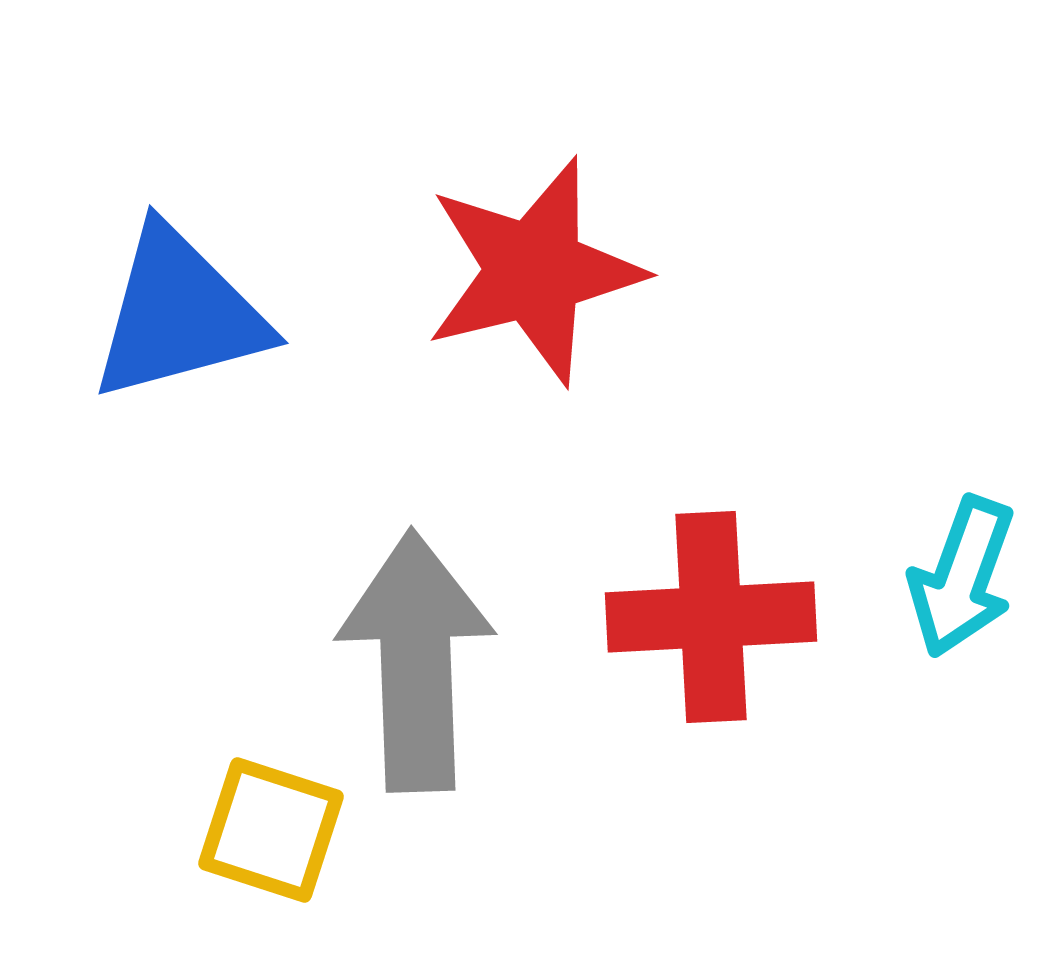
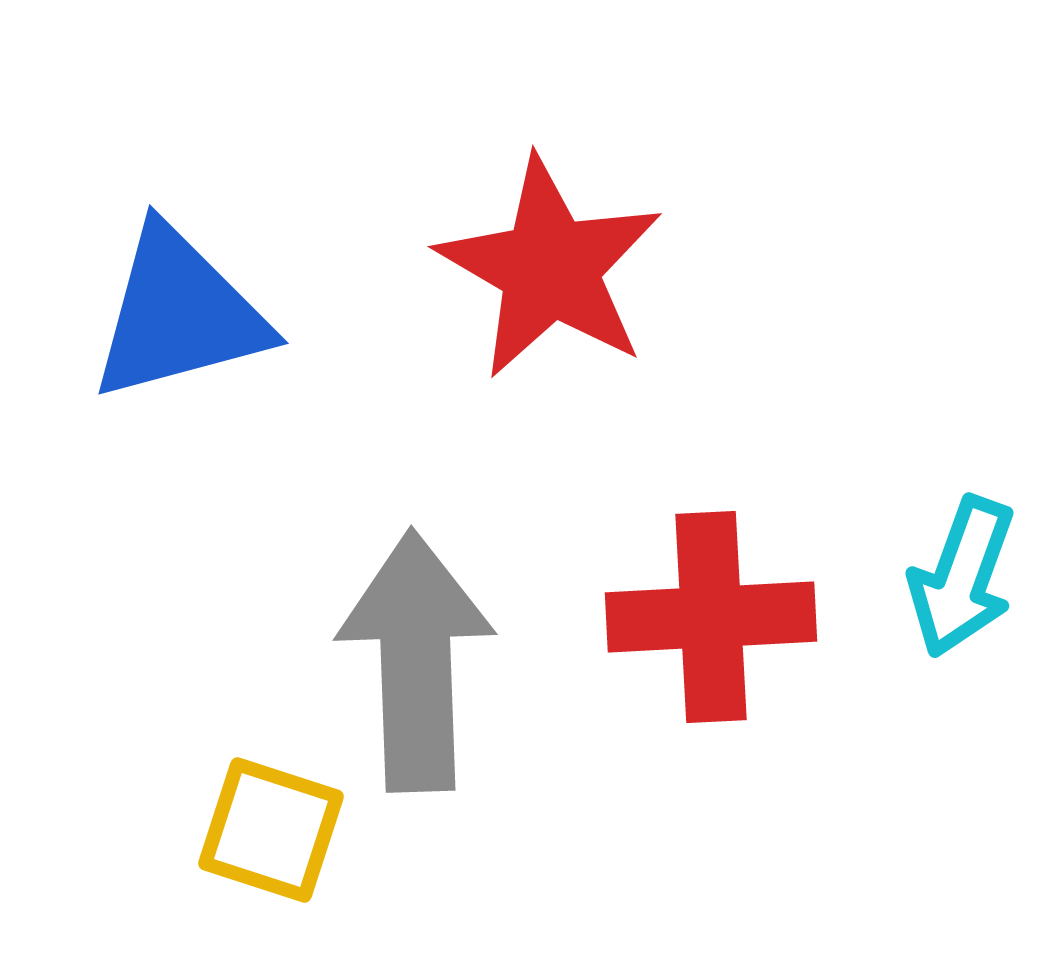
red star: moved 16 px right, 3 px up; rotated 28 degrees counterclockwise
